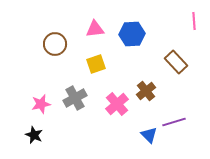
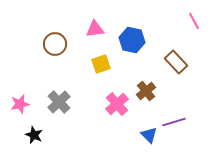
pink line: rotated 24 degrees counterclockwise
blue hexagon: moved 6 px down; rotated 15 degrees clockwise
yellow square: moved 5 px right
gray cross: moved 16 px left, 4 px down; rotated 15 degrees counterclockwise
pink star: moved 21 px left
